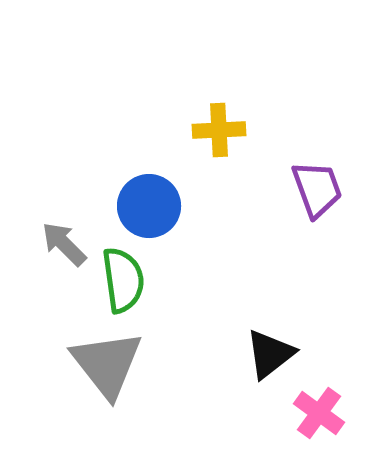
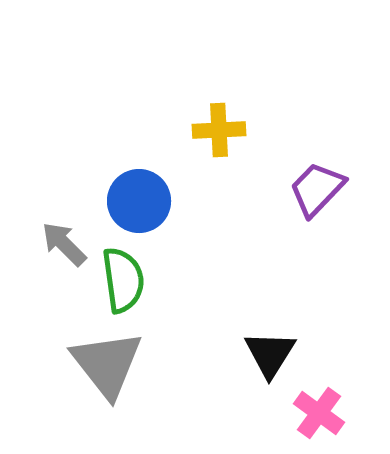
purple trapezoid: rotated 116 degrees counterclockwise
blue circle: moved 10 px left, 5 px up
black triangle: rotated 20 degrees counterclockwise
